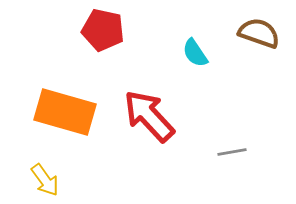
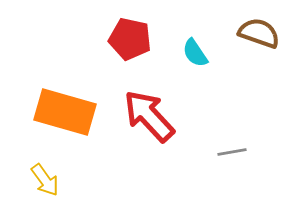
red pentagon: moved 27 px right, 9 px down
